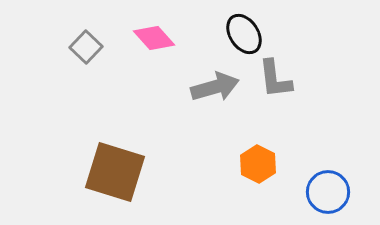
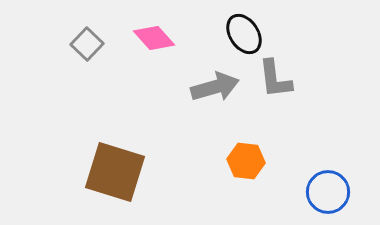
gray square: moved 1 px right, 3 px up
orange hexagon: moved 12 px left, 3 px up; rotated 21 degrees counterclockwise
